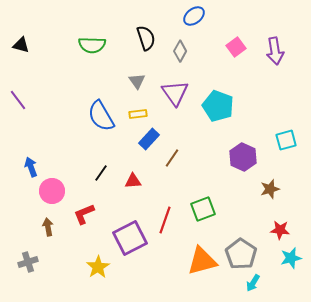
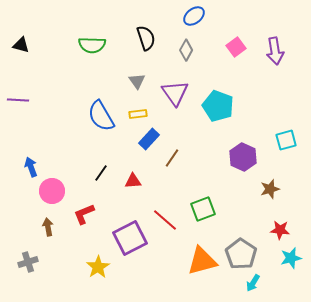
gray diamond: moved 6 px right, 1 px up
purple line: rotated 50 degrees counterclockwise
red line: rotated 68 degrees counterclockwise
